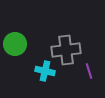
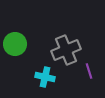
gray cross: rotated 16 degrees counterclockwise
cyan cross: moved 6 px down
